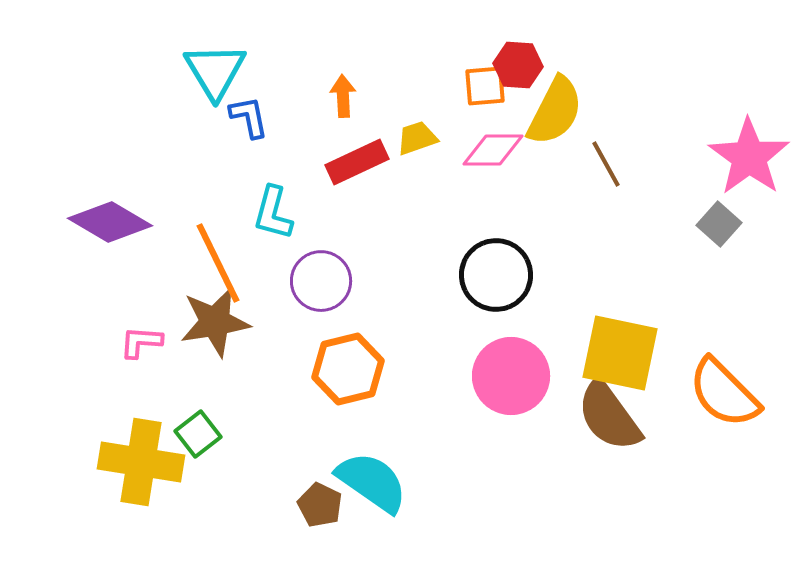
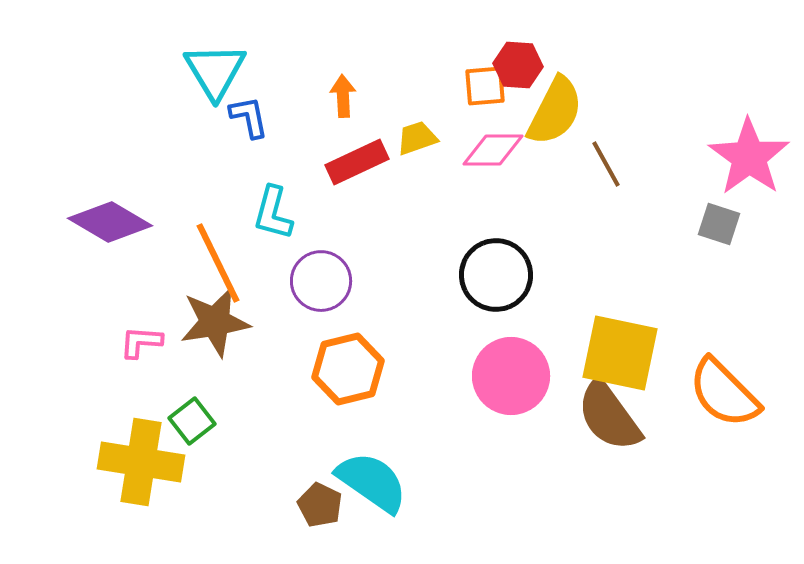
gray square: rotated 24 degrees counterclockwise
green square: moved 6 px left, 13 px up
